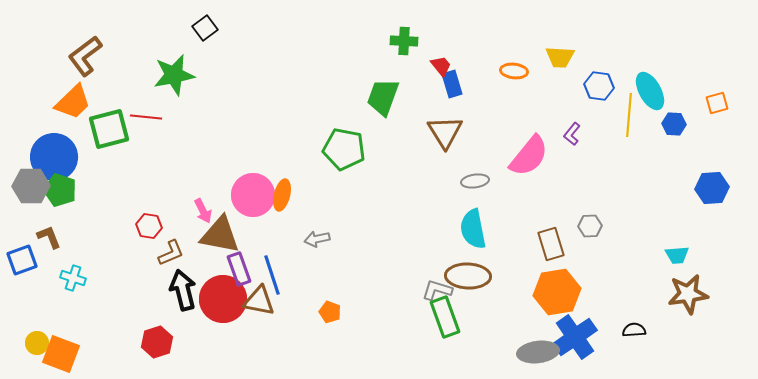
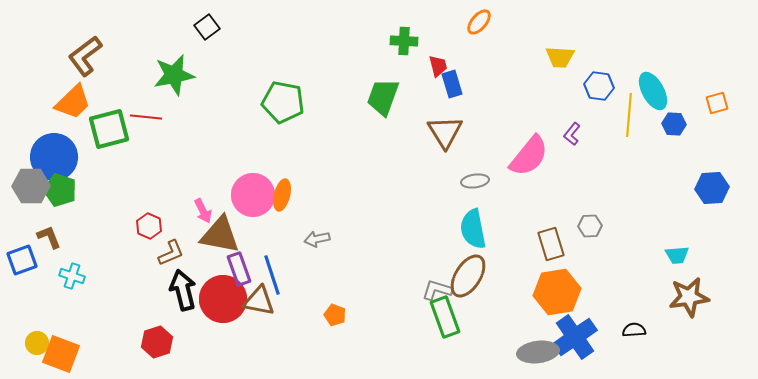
black square at (205, 28): moved 2 px right, 1 px up
red trapezoid at (441, 66): moved 3 px left; rotated 25 degrees clockwise
orange ellipse at (514, 71): moved 35 px left, 49 px up; rotated 56 degrees counterclockwise
cyan ellipse at (650, 91): moved 3 px right
green pentagon at (344, 149): moved 61 px left, 47 px up
red hexagon at (149, 226): rotated 15 degrees clockwise
brown ellipse at (468, 276): rotated 60 degrees counterclockwise
cyan cross at (73, 278): moved 1 px left, 2 px up
brown star at (688, 294): moved 1 px right, 3 px down
orange pentagon at (330, 312): moved 5 px right, 3 px down
